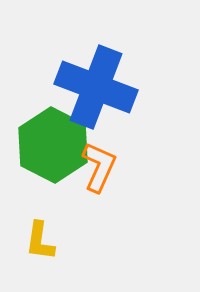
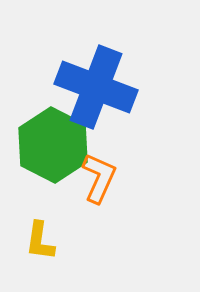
orange L-shape: moved 11 px down
